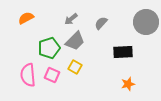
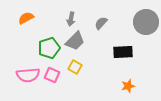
gray arrow: rotated 40 degrees counterclockwise
pink semicircle: rotated 90 degrees counterclockwise
orange star: moved 2 px down
